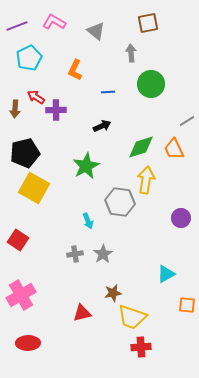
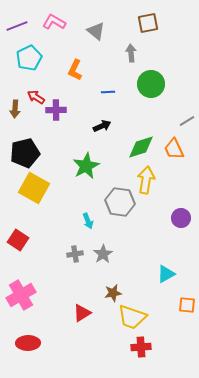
red triangle: rotated 18 degrees counterclockwise
